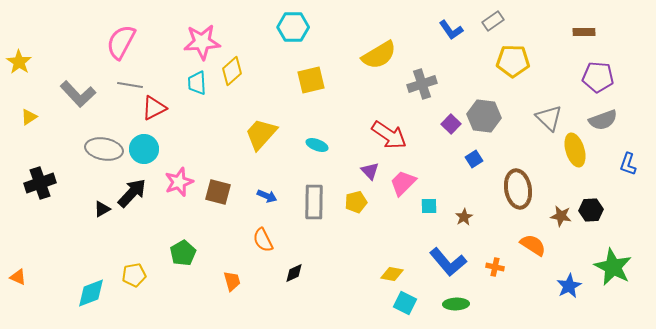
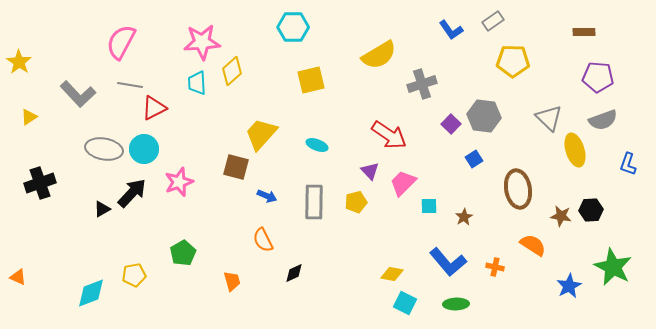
brown square at (218, 192): moved 18 px right, 25 px up
